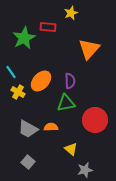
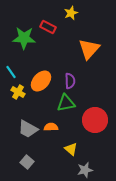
red rectangle: rotated 21 degrees clockwise
green star: rotated 30 degrees clockwise
gray square: moved 1 px left
